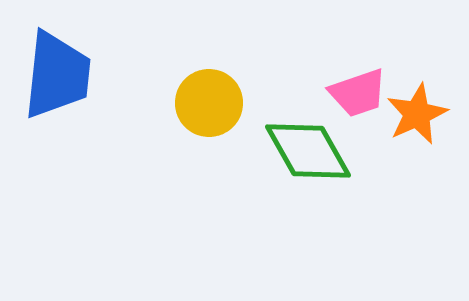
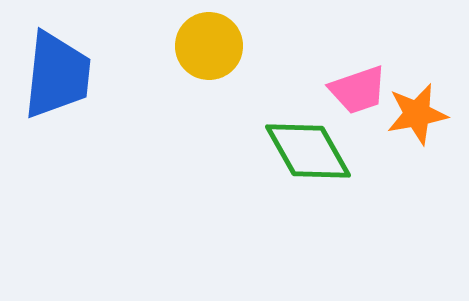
pink trapezoid: moved 3 px up
yellow circle: moved 57 px up
orange star: rotated 14 degrees clockwise
